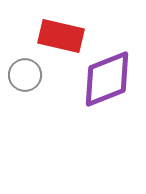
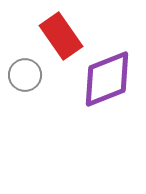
red rectangle: rotated 42 degrees clockwise
